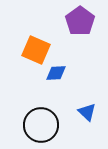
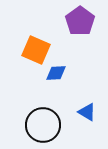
blue triangle: rotated 12 degrees counterclockwise
black circle: moved 2 px right
